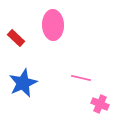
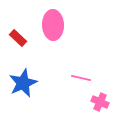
red rectangle: moved 2 px right
pink cross: moved 2 px up
